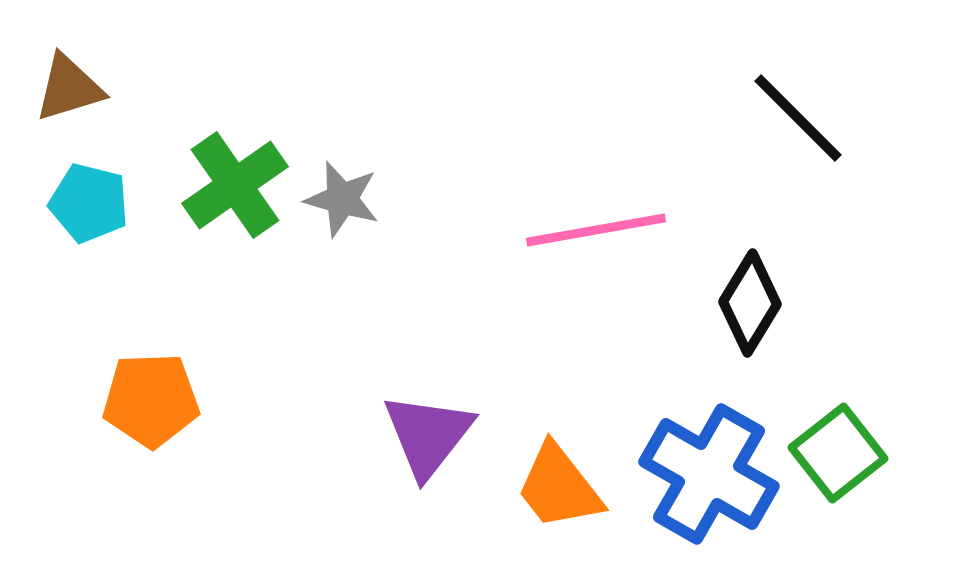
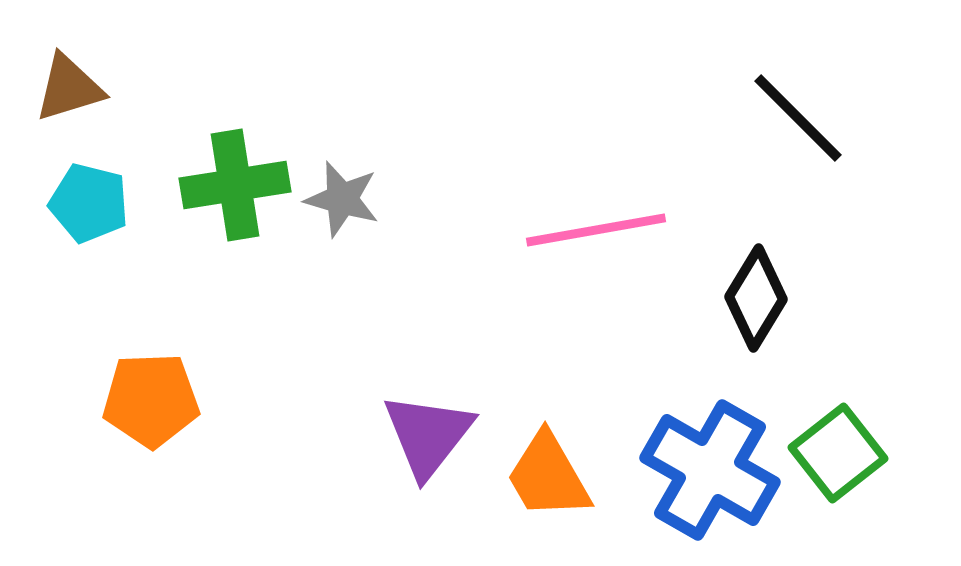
green cross: rotated 26 degrees clockwise
black diamond: moved 6 px right, 5 px up
blue cross: moved 1 px right, 4 px up
orange trapezoid: moved 11 px left, 11 px up; rotated 8 degrees clockwise
